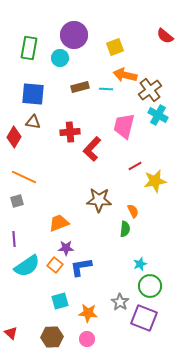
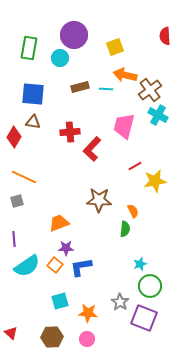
red semicircle: rotated 48 degrees clockwise
